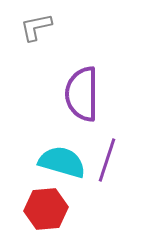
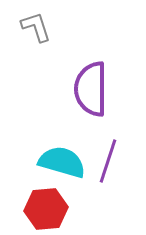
gray L-shape: rotated 84 degrees clockwise
purple semicircle: moved 9 px right, 5 px up
purple line: moved 1 px right, 1 px down
